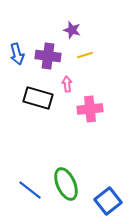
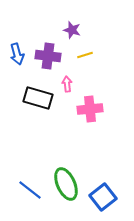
blue square: moved 5 px left, 4 px up
